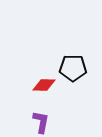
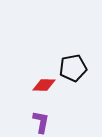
black pentagon: rotated 12 degrees counterclockwise
